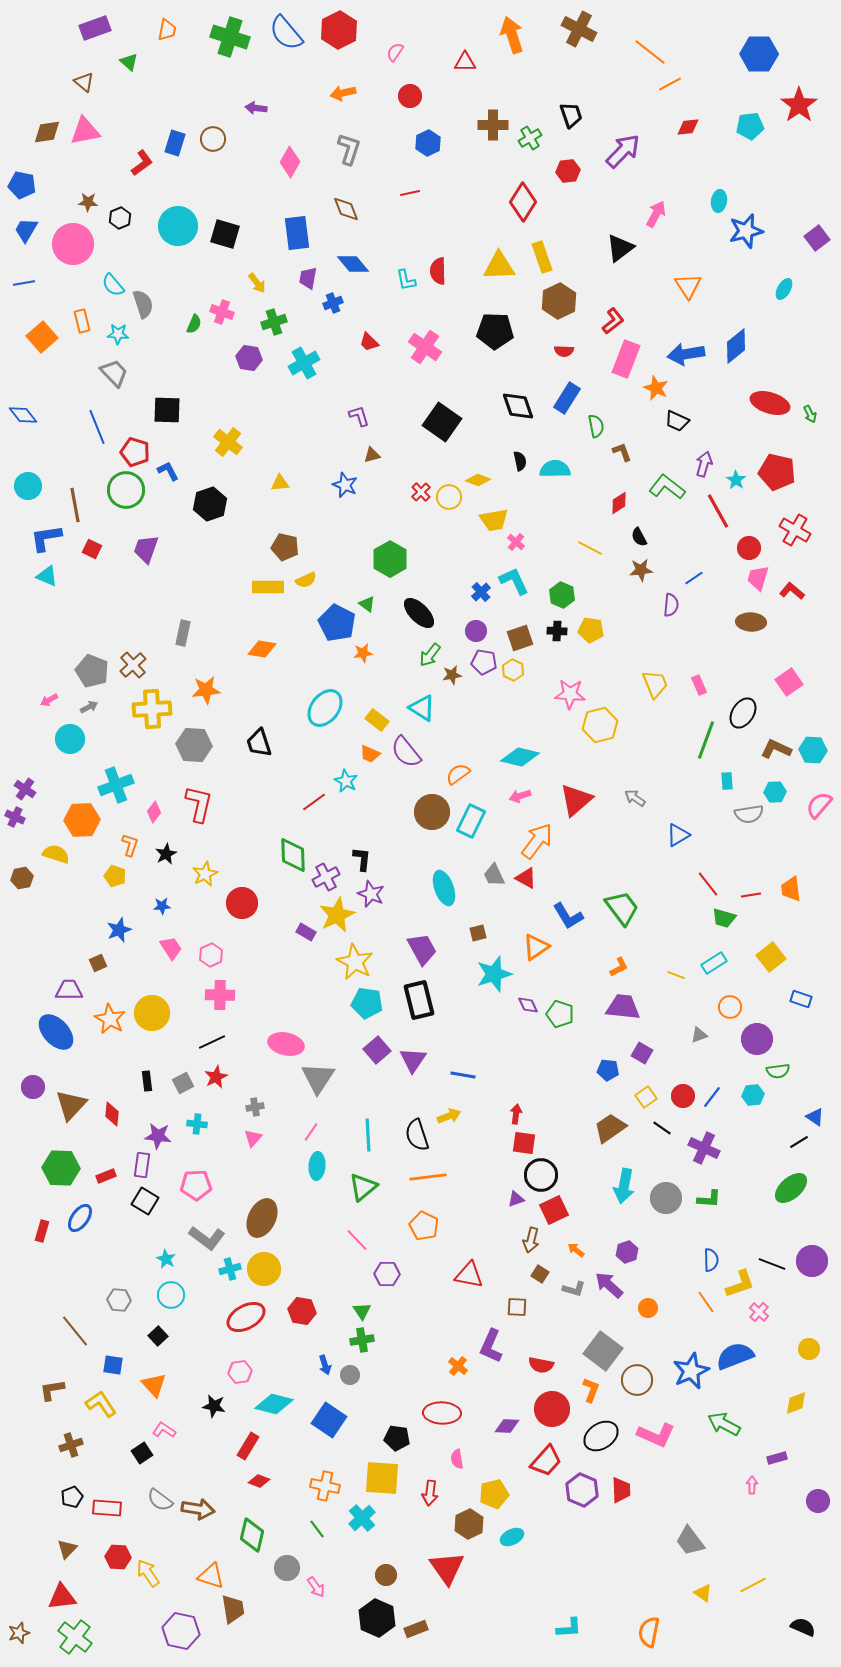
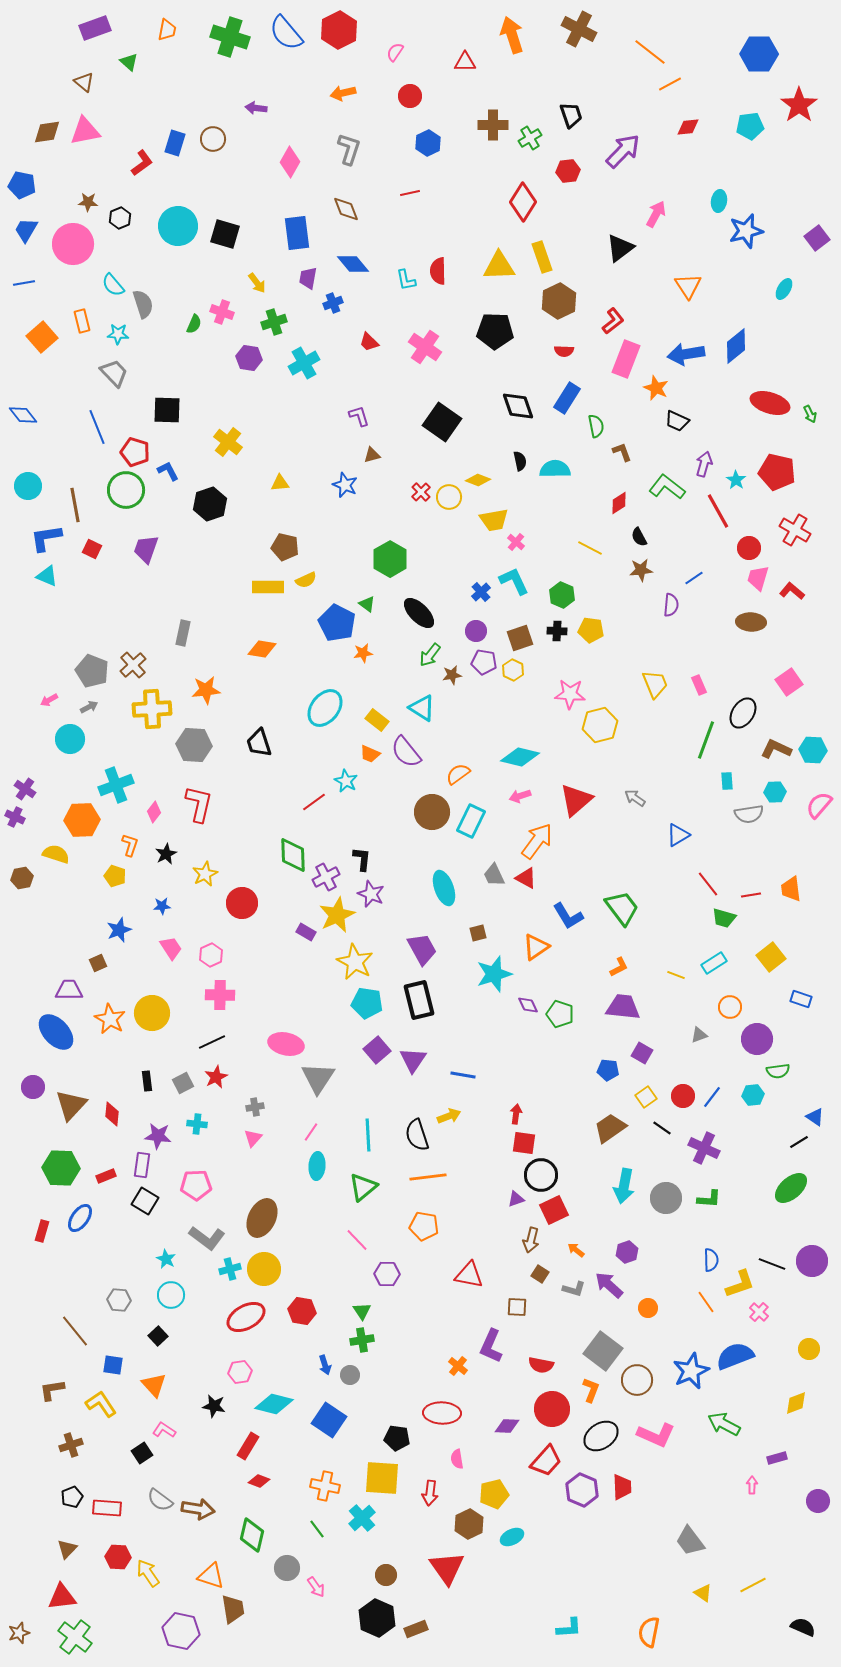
orange pentagon at (424, 1226): rotated 16 degrees counterclockwise
red trapezoid at (621, 1490): moved 1 px right, 3 px up
